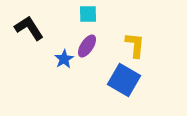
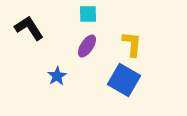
yellow L-shape: moved 3 px left, 1 px up
blue star: moved 7 px left, 17 px down
